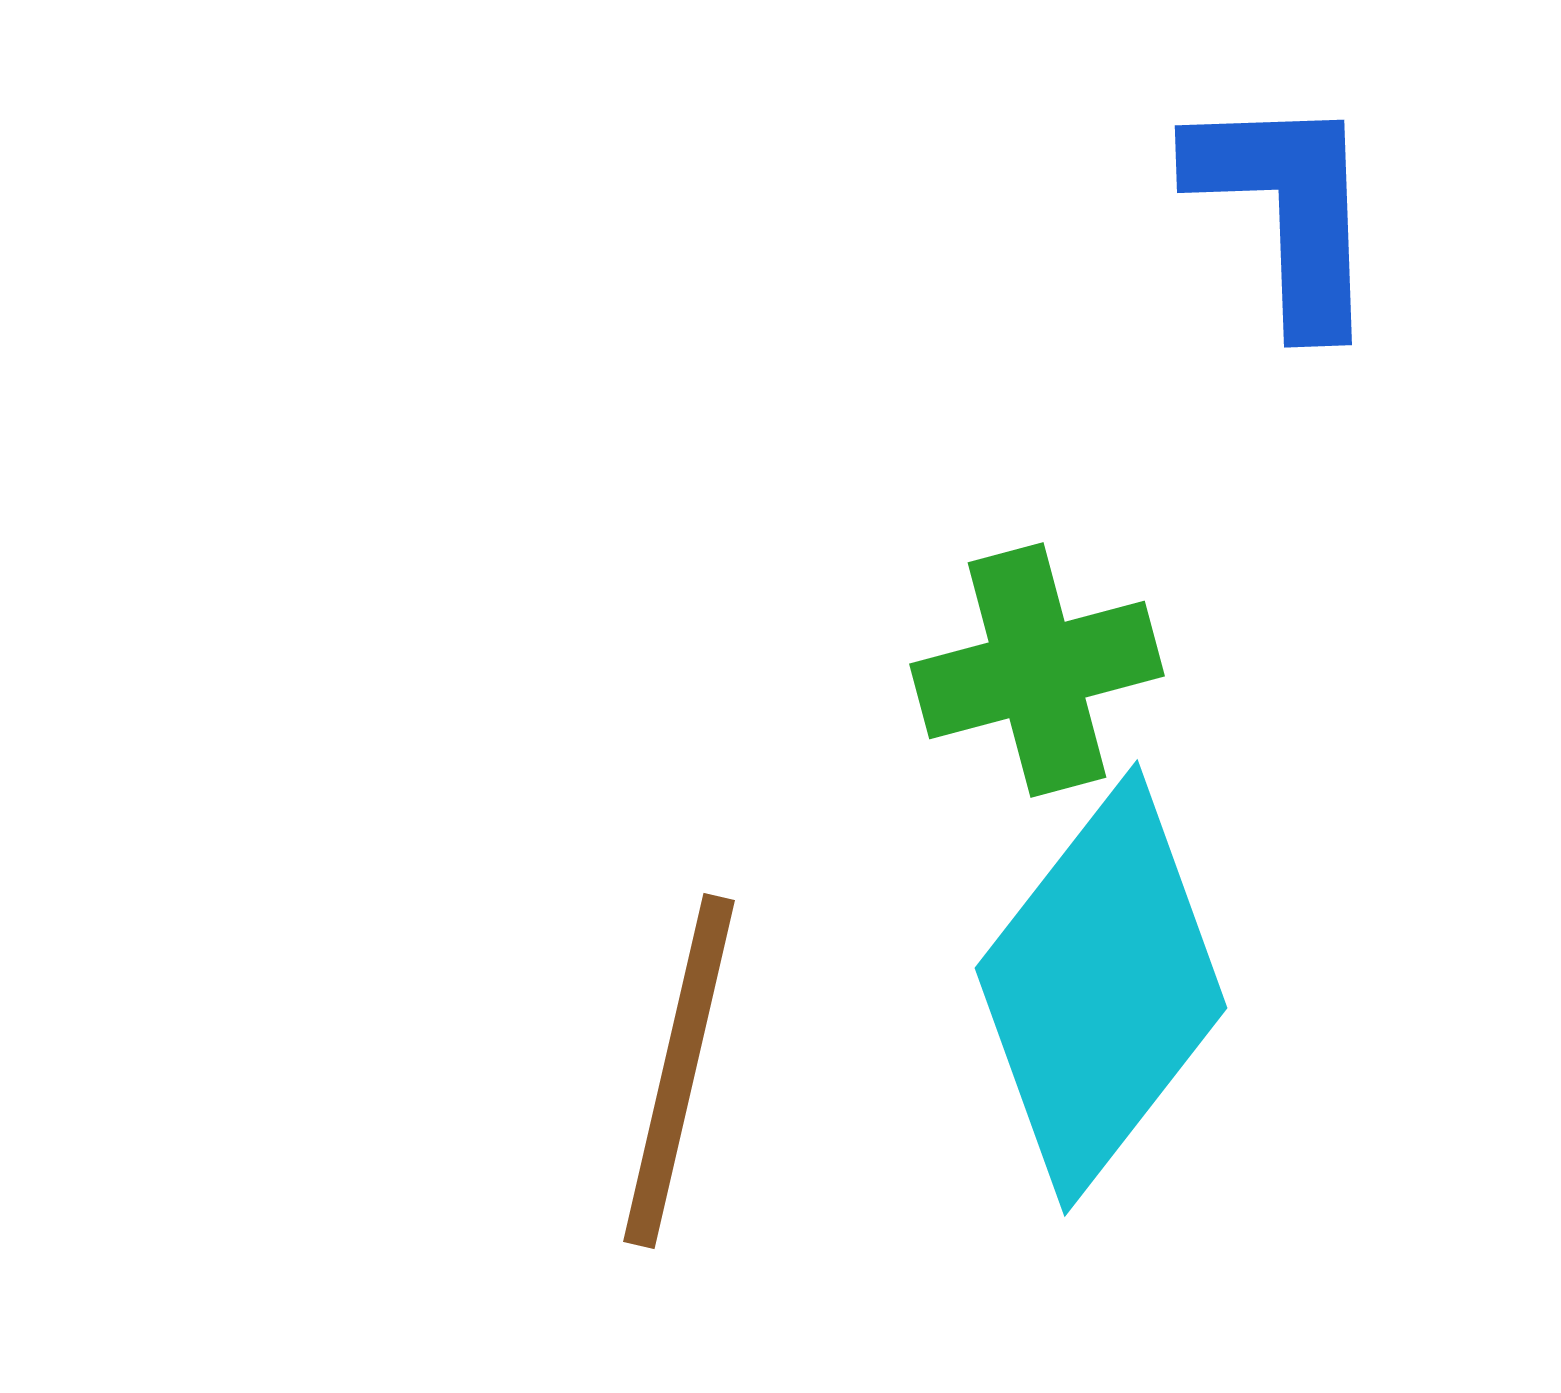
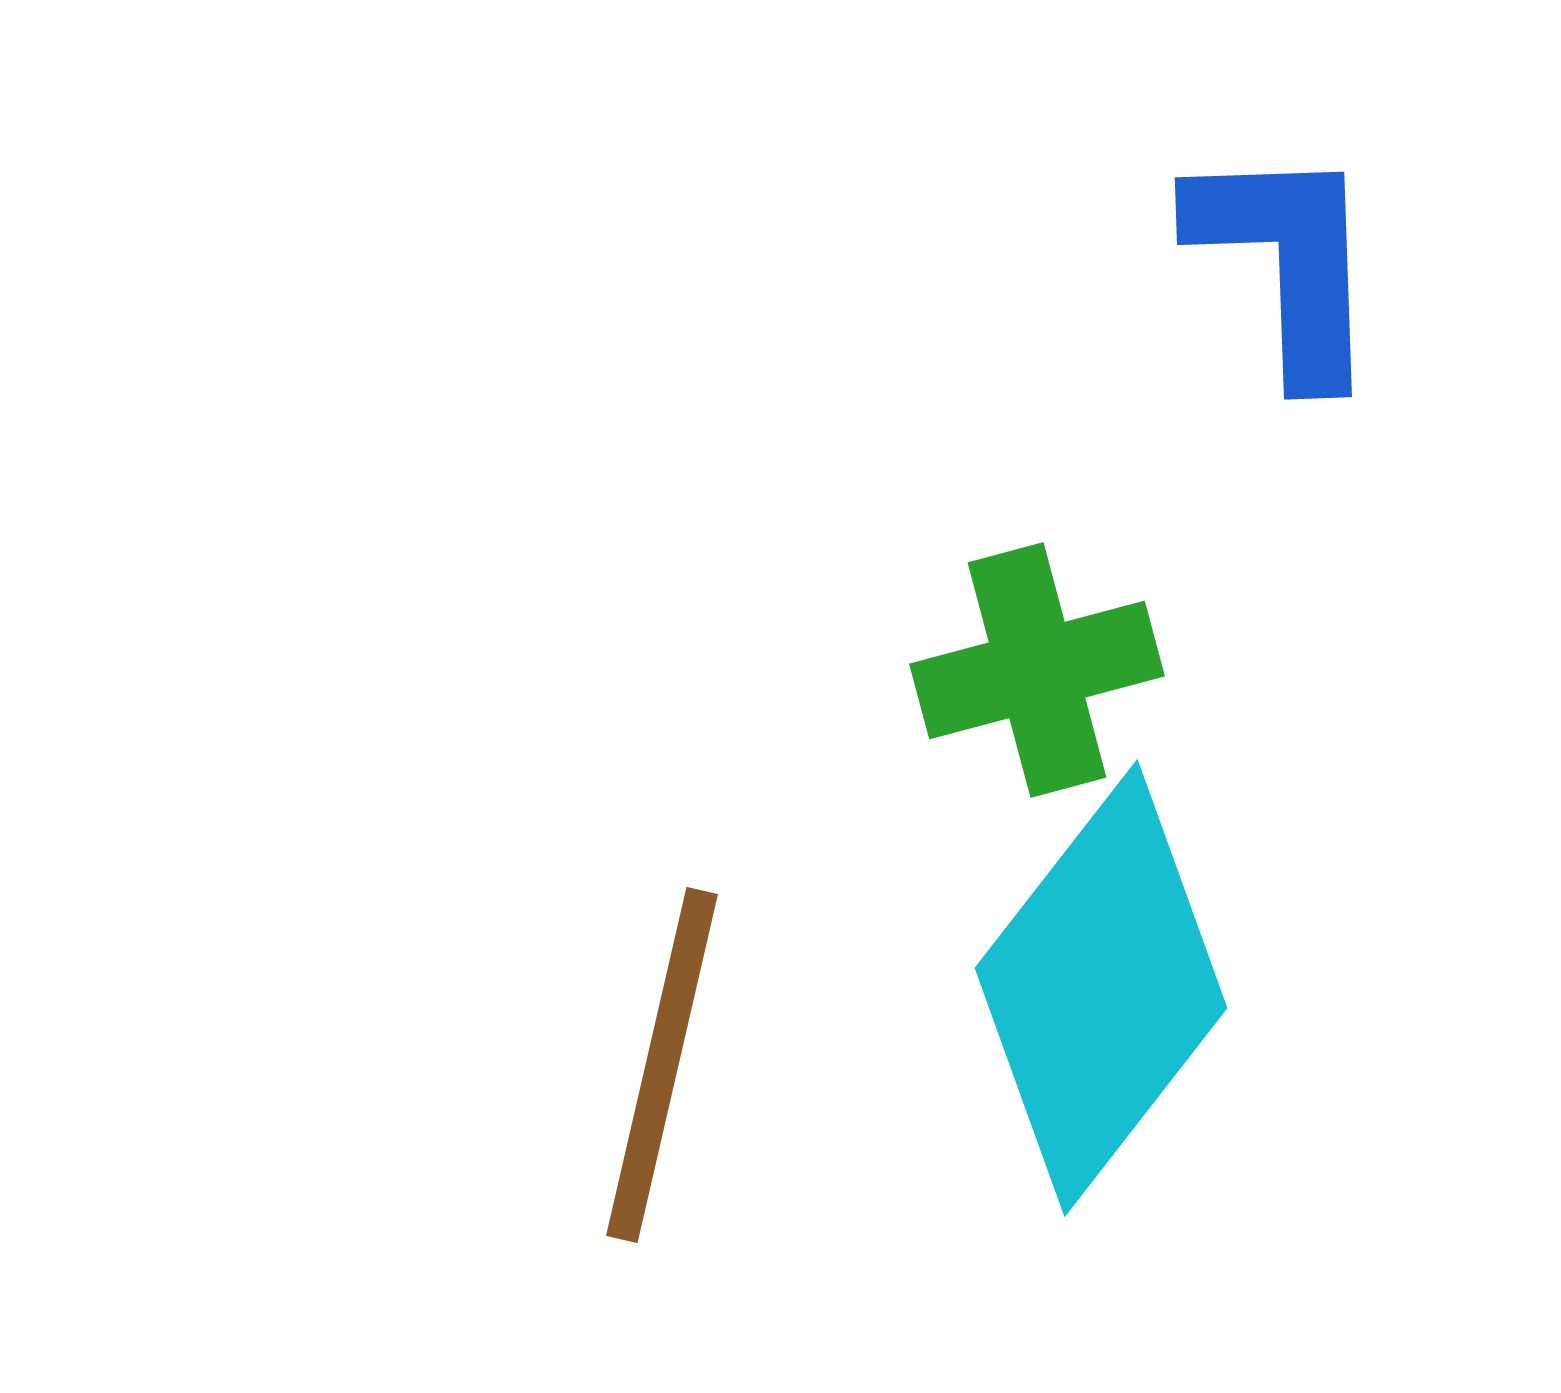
blue L-shape: moved 52 px down
brown line: moved 17 px left, 6 px up
